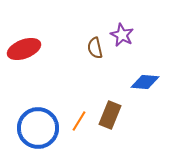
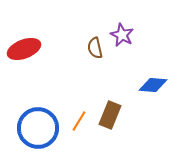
blue diamond: moved 8 px right, 3 px down
